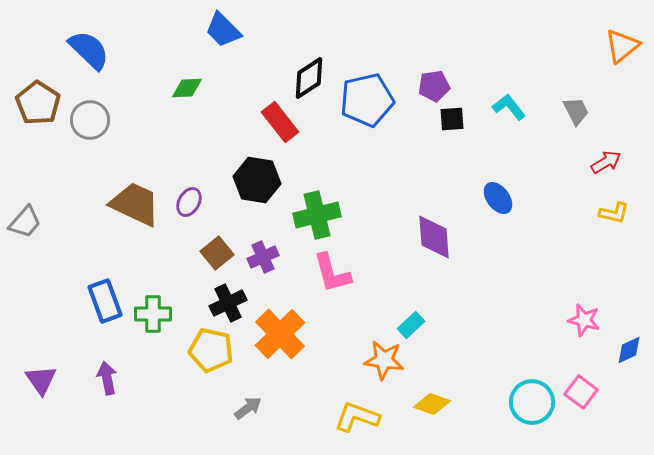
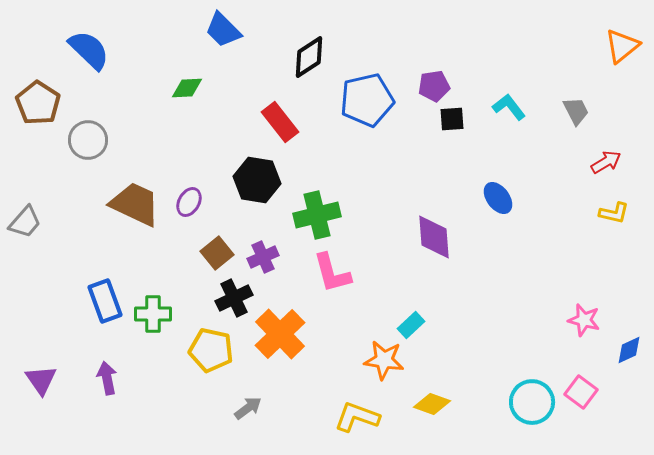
black diamond at (309, 78): moved 21 px up
gray circle at (90, 120): moved 2 px left, 20 px down
black cross at (228, 303): moved 6 px right, 5 px up
